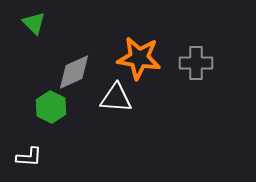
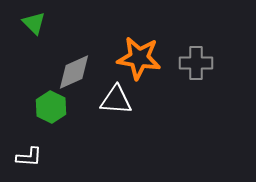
white triangle: moved 2 px down
